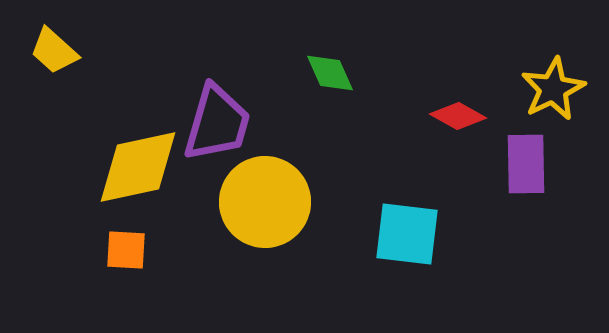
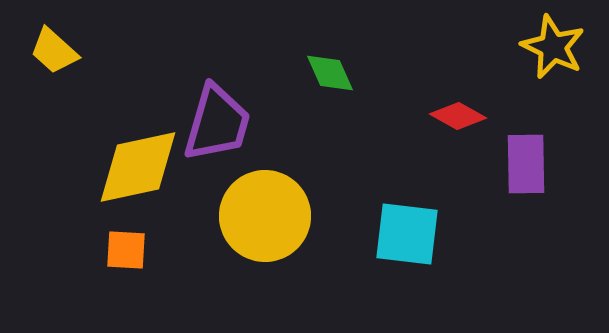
yellow star: moved 42 px up; rotated 20 degrees counterclockwise
yellow circle: moved 14 px down
